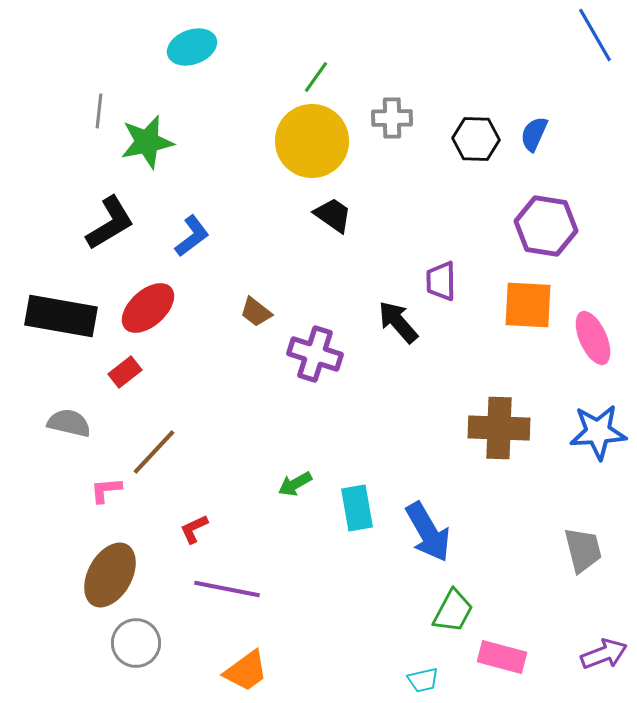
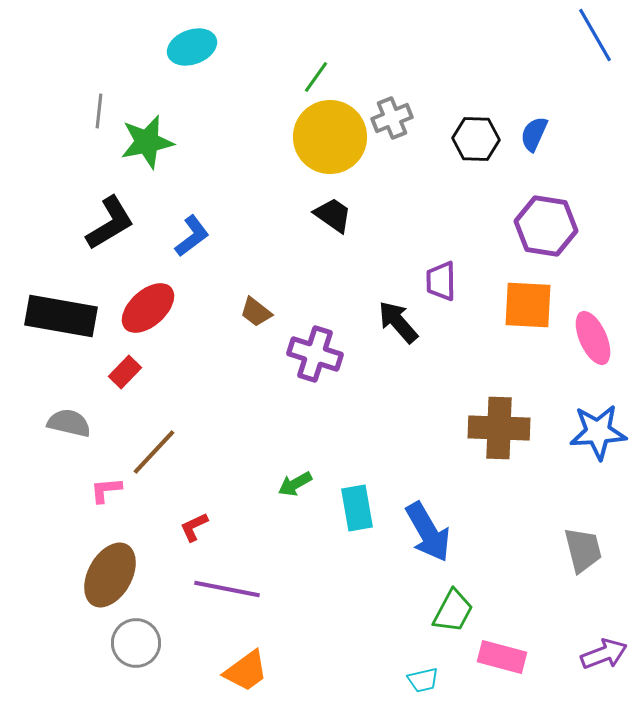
gray cross: rotated 21 degrees counterclockwise
yellow circle: moved 18 px right, 4 px up
red rectangle: rotated 8 degrees counterclockwise
red L-shape: moved 2 px up
